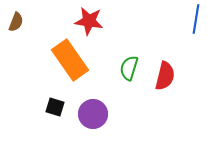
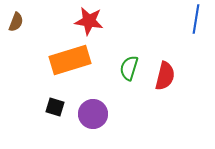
orange rectangle: rotated 72 degrees counterclockwise
